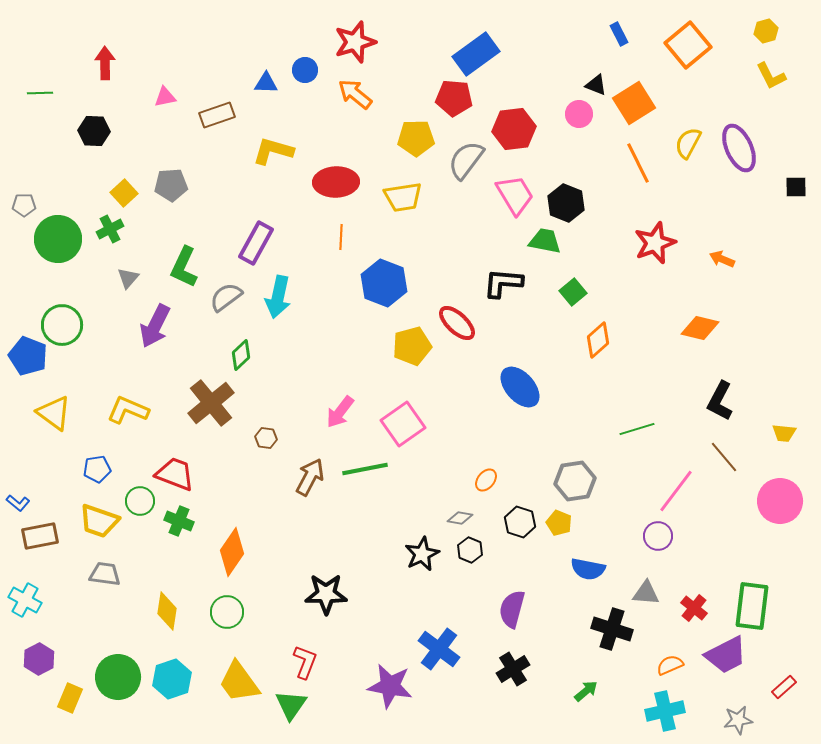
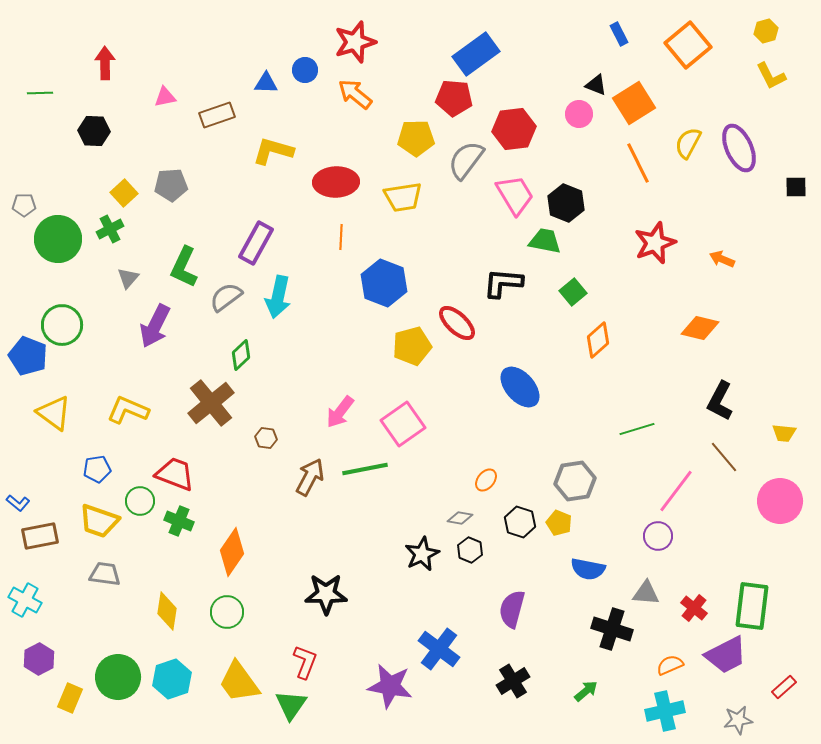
black cross at (513, 669): moved 12 px down
